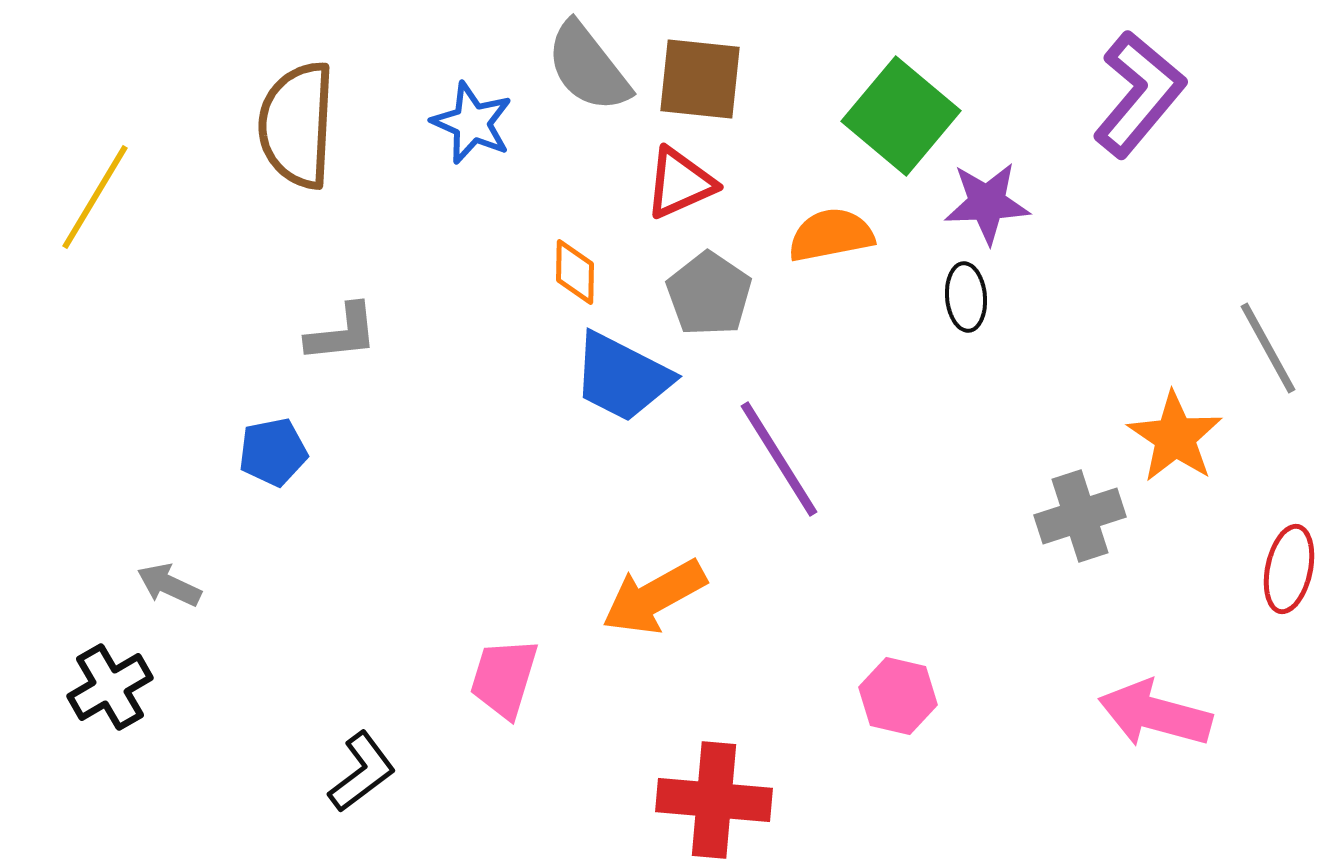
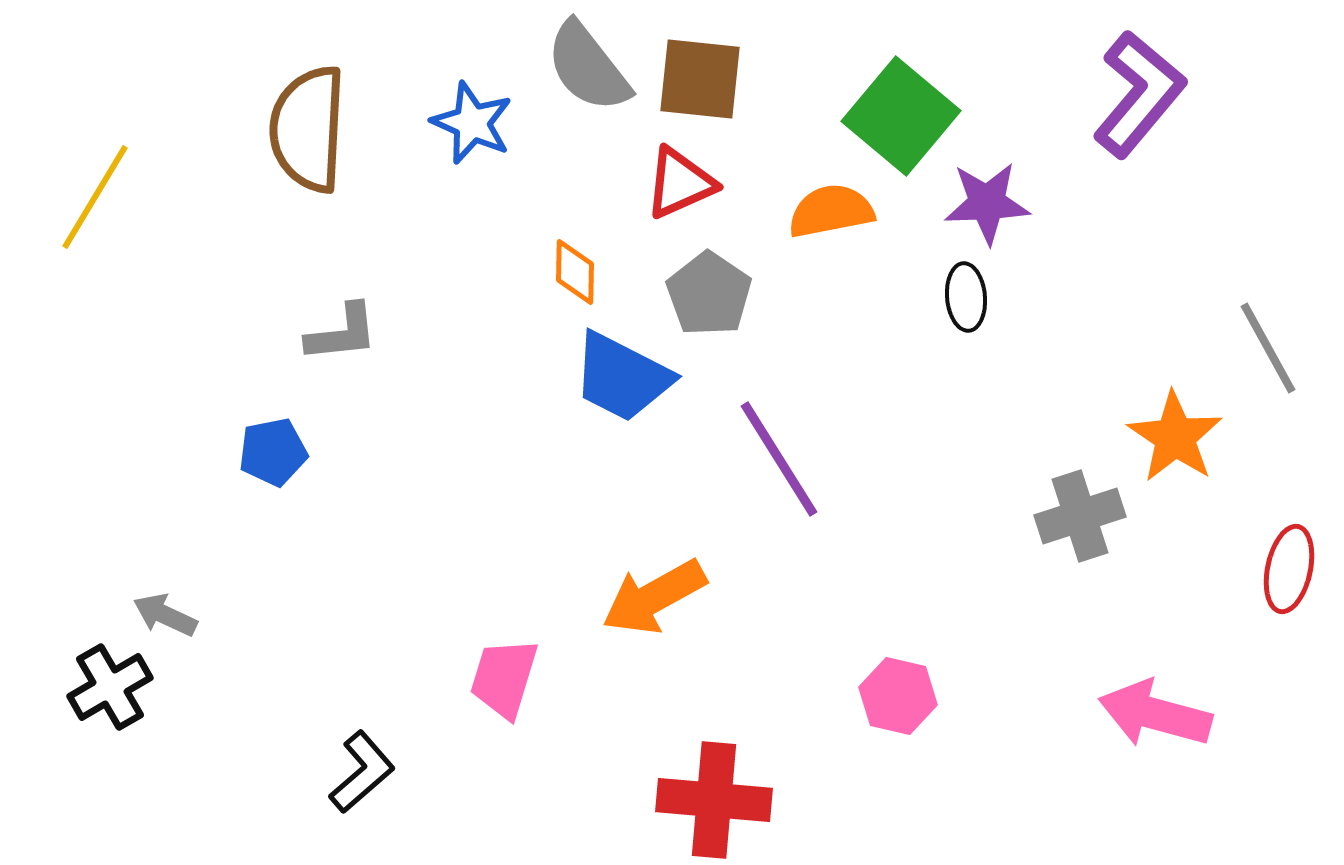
brown semicircle: moved 11 px right, 4 px down
orange semicircle: moved 24 px up
gray arrow: moved 4 px left, 30 px down
black L-shape: rotated 4 degrees counterclockwise
